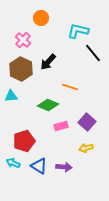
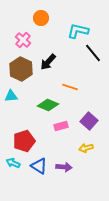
purple square: moved 2 px right, 1 px up
